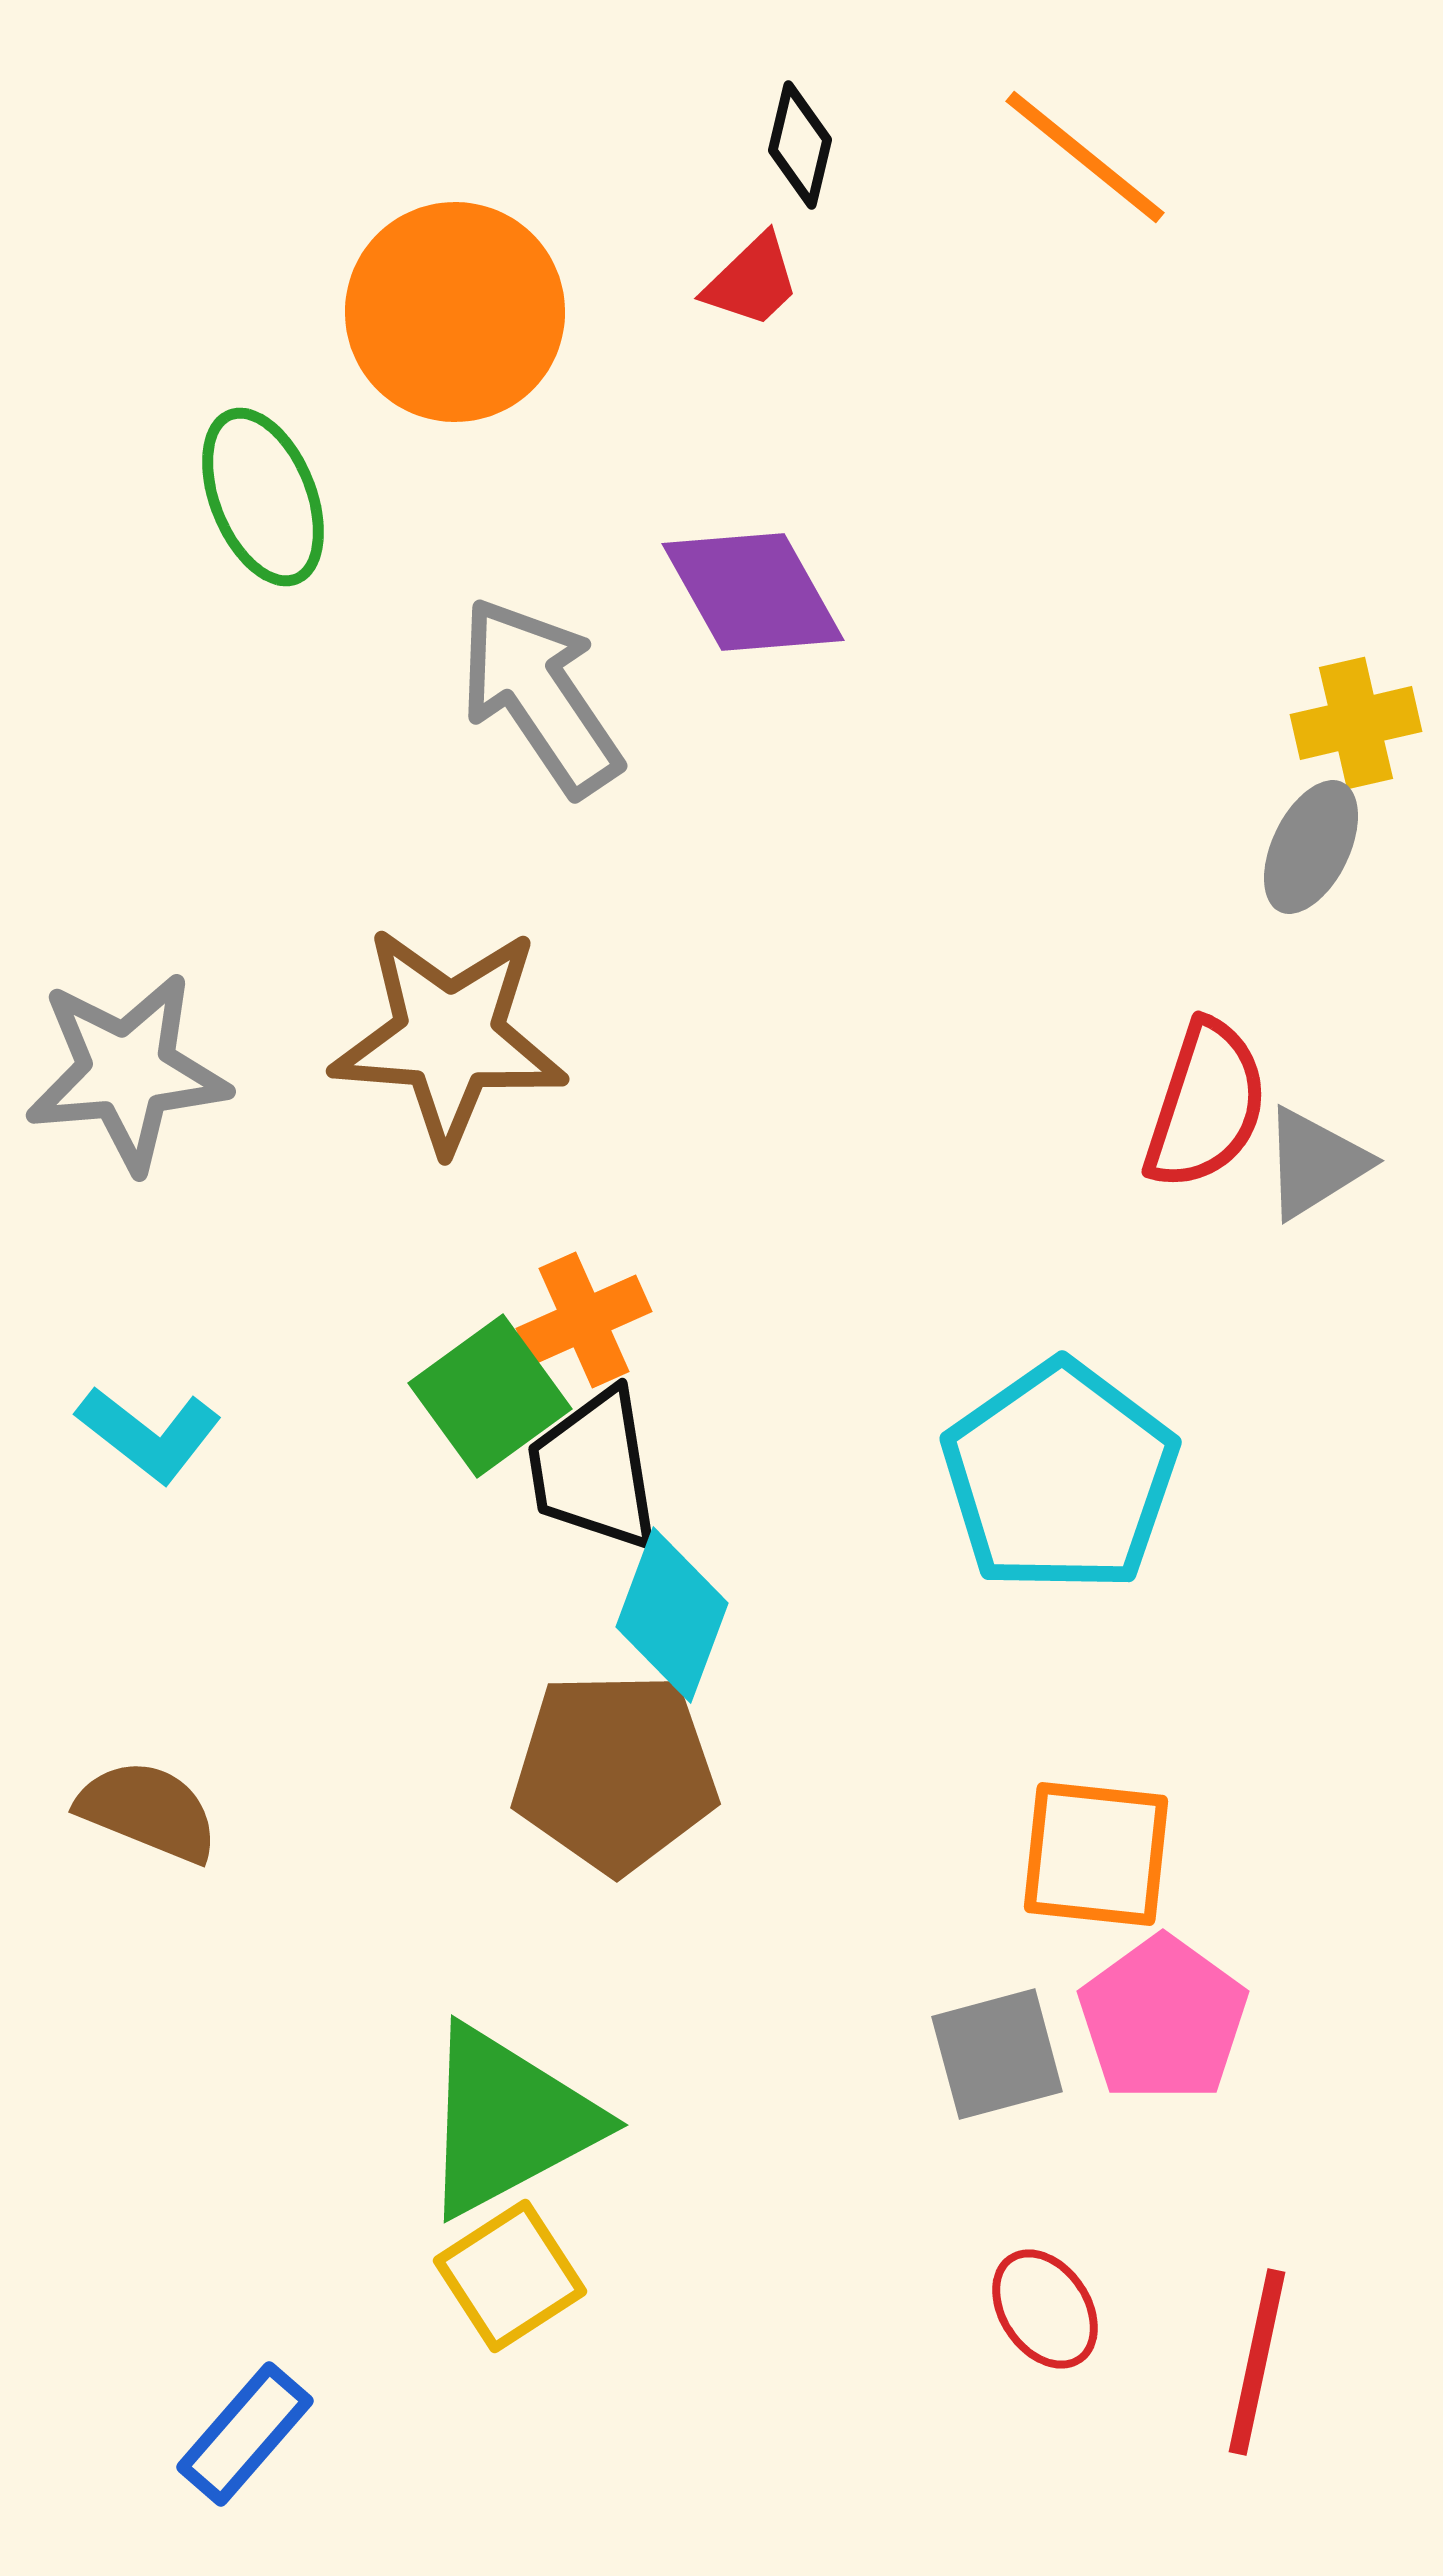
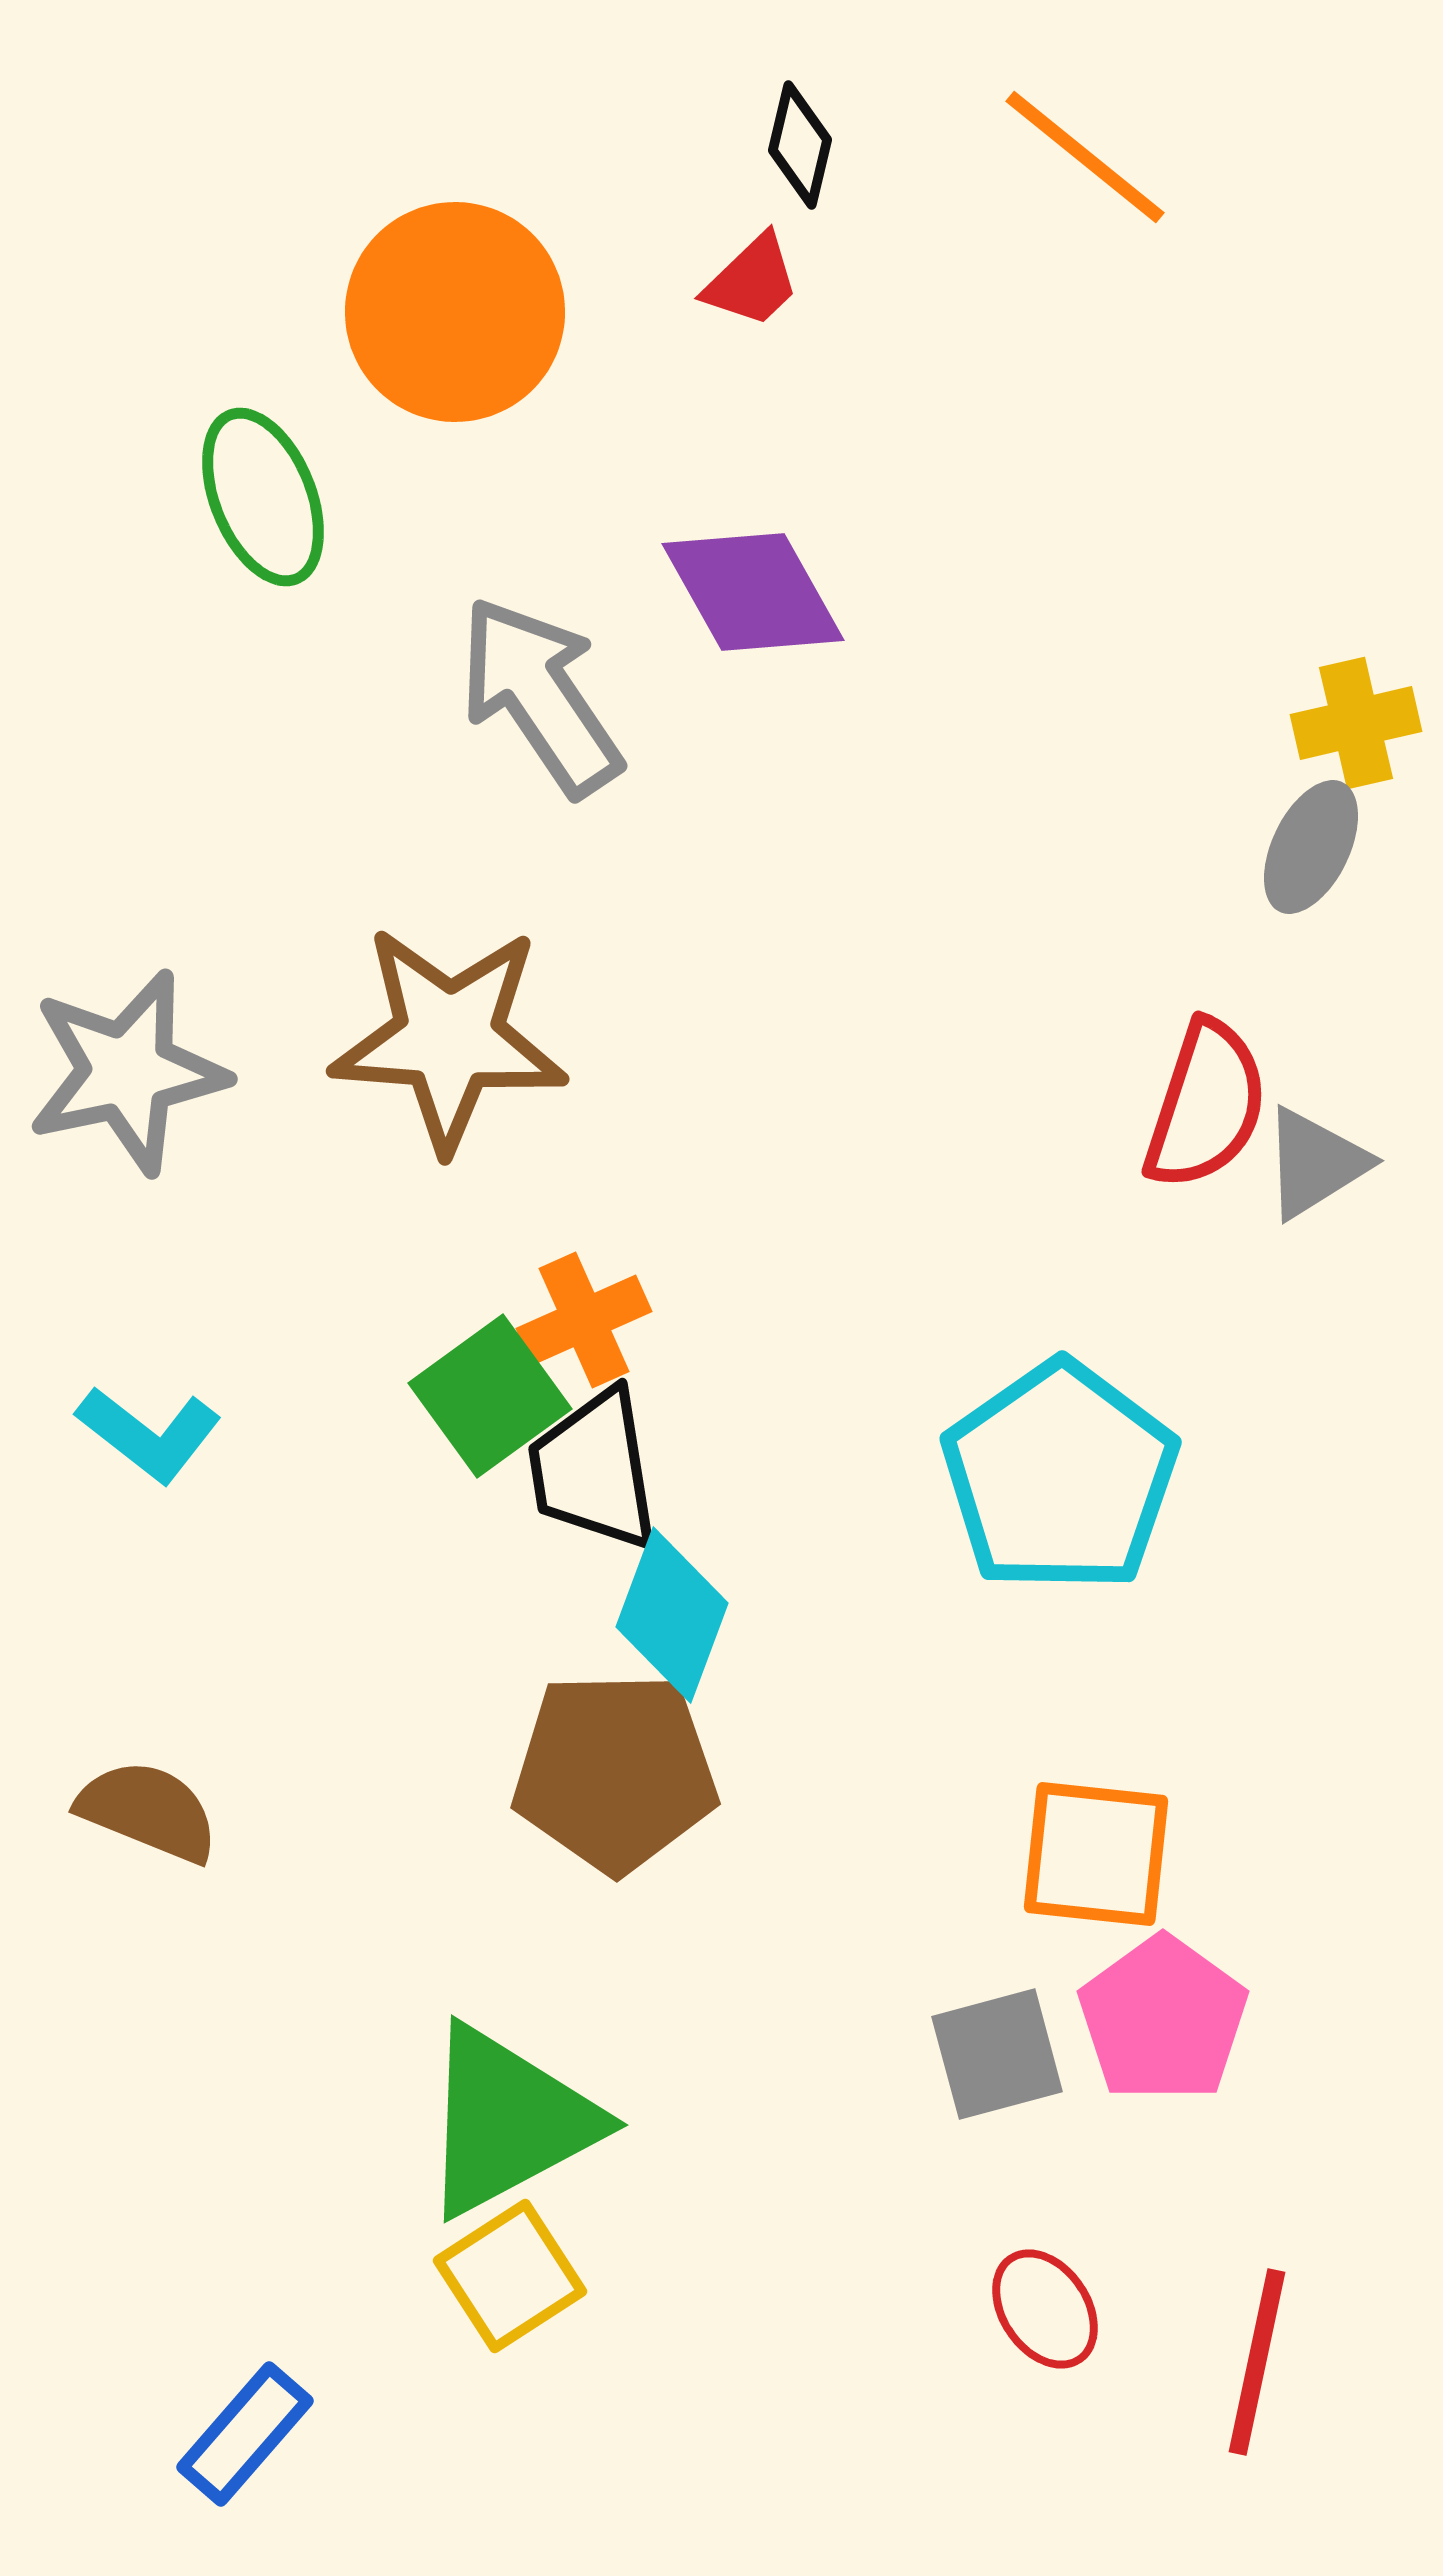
gray star: rotated 7 degrees counterclockwise
